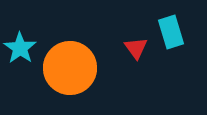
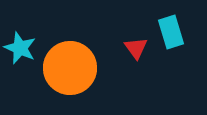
cyan star: rotated 12 degrees counterclockwise
